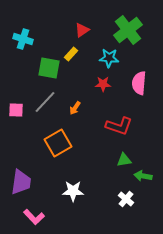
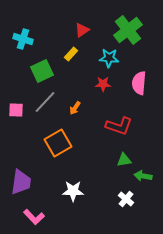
green square: moved 7 px left, 3 px down; rotated 35 degrees counterclockwise
